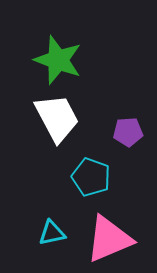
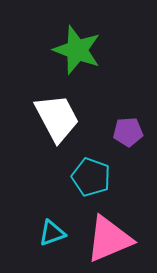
green star: moved 19 px right, 10 px up
cyan triangle: rotated 8 degrees counterclockwise
